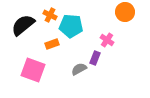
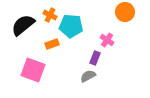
gray semicircle: moved 9 px right, 7 px down
